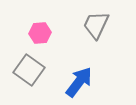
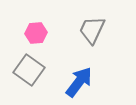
gray trapezoid: moved 4 px left, 5 px down
pink hexagon: moved 4 px left
